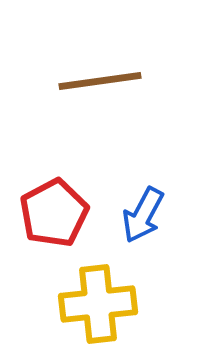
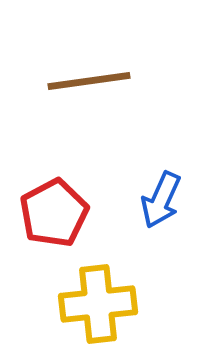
brown line: moved 11 px left
blue arrow: moved 18 px right, 15 px up; rotated 4 degrees counterclockwise
